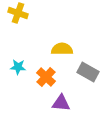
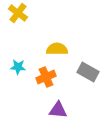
yellow cross: rotated 18 degrees clockwise
yellow semicircle: moved 5 px left
orange cross: rotated 24 degrees clockwise
purple triangle: moved 3 px left, 7 px down
